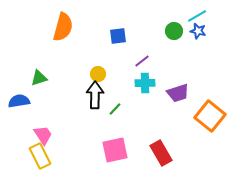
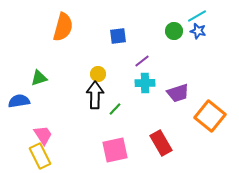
red rectangle: moved 10 px up
